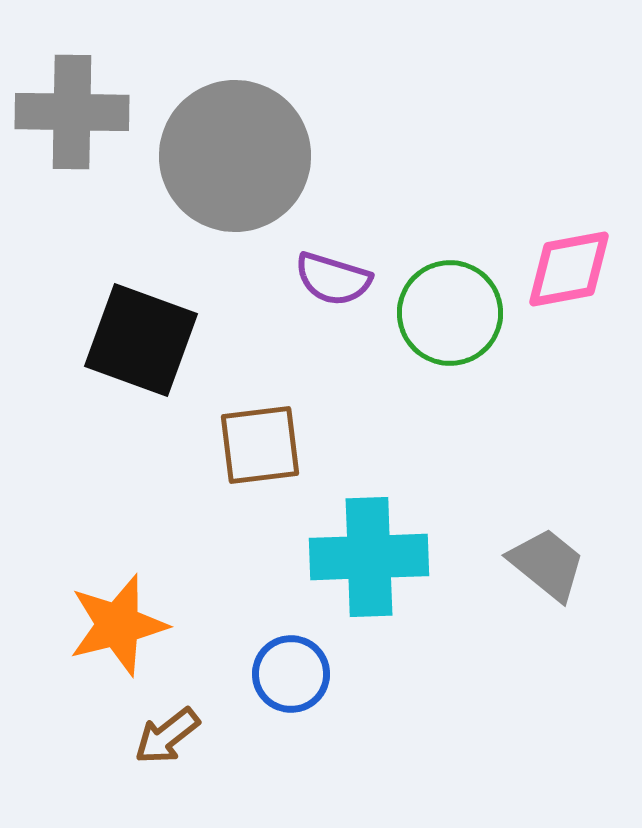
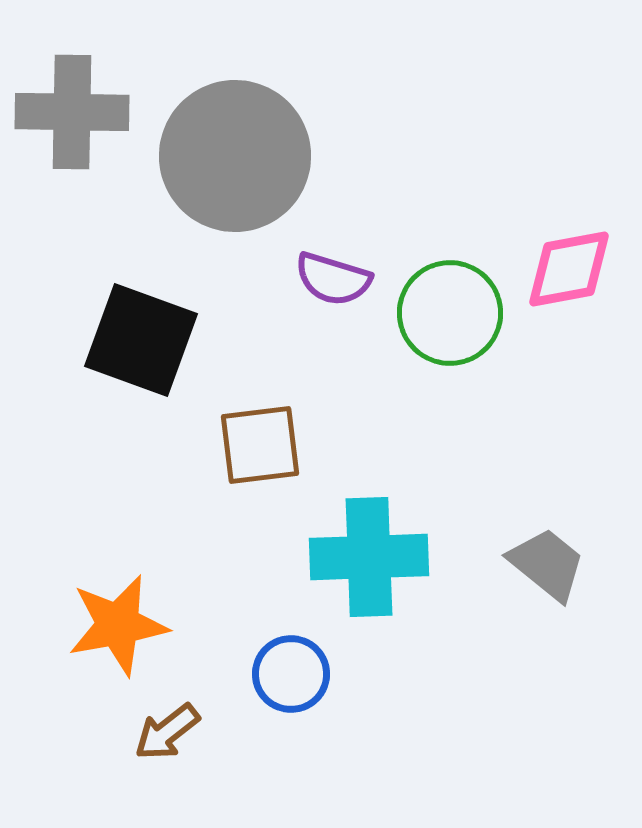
orange star: rotated 4 degrees clockwise
brown arrow: moved 4 px up
